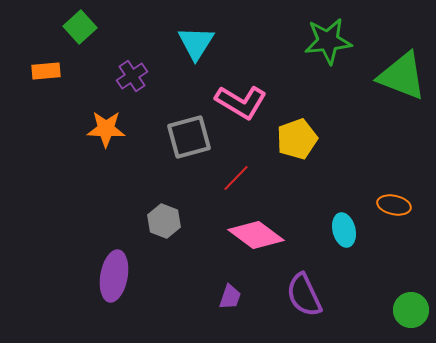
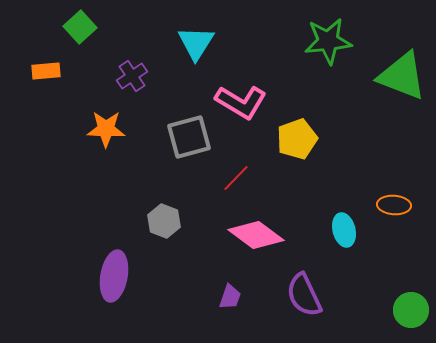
orange ellipse: rotated 8 degrees counterclockwise
